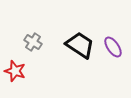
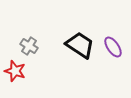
gray cross: moved 4 px left, 4 px down
